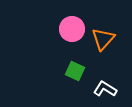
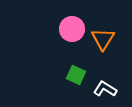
orange triangle: rotated 10 degrees counterclockwise
green square: moved 1 px right, 4 px down
